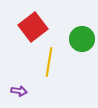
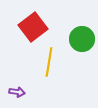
purple arrow: moved 2 px left, 1 px down
